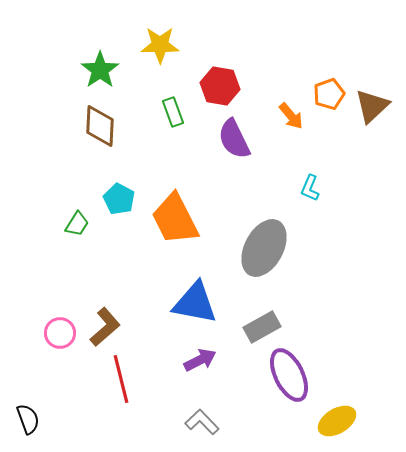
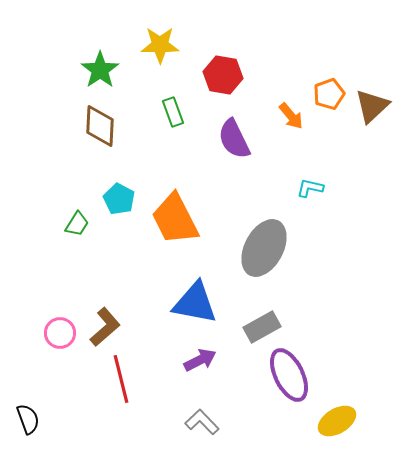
red hexagon: moved 3 px right, 11 px up
cyan L-shape: rotated 80 degrees clockwise
